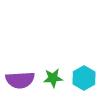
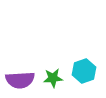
cyan hexagon: moved 7 px up; rotated 10 degrees clockwise
